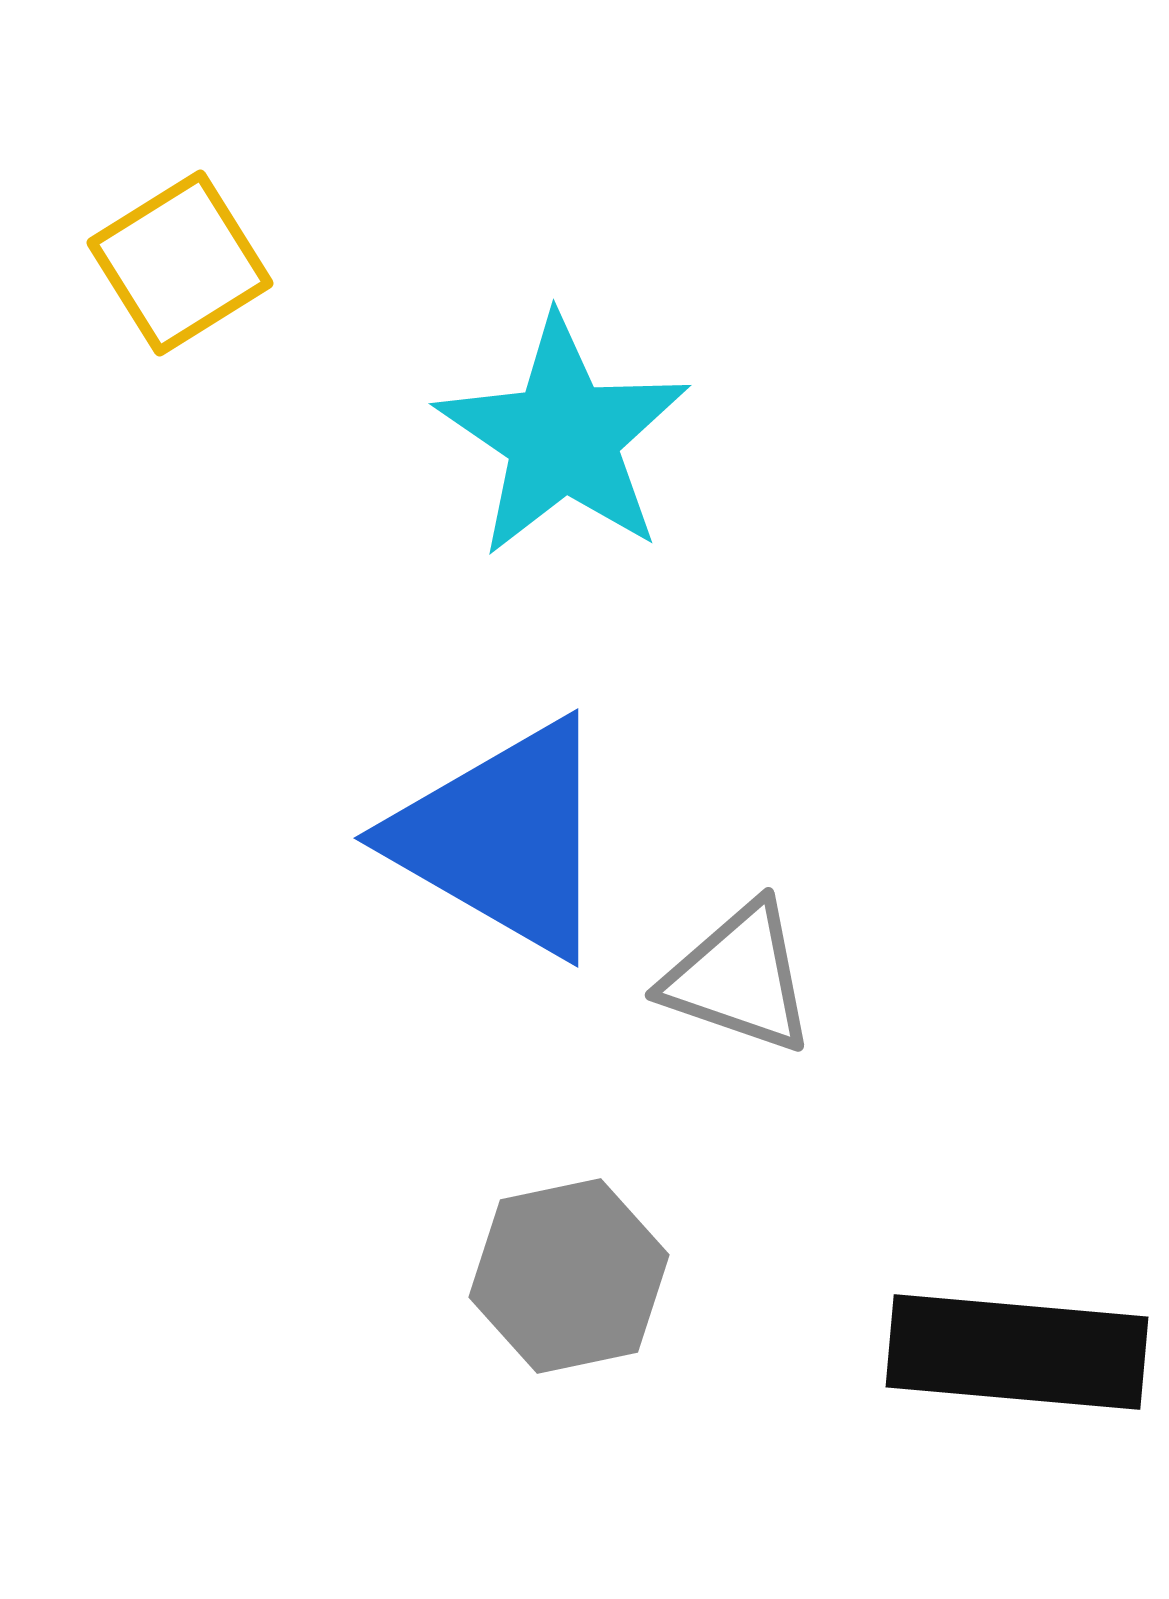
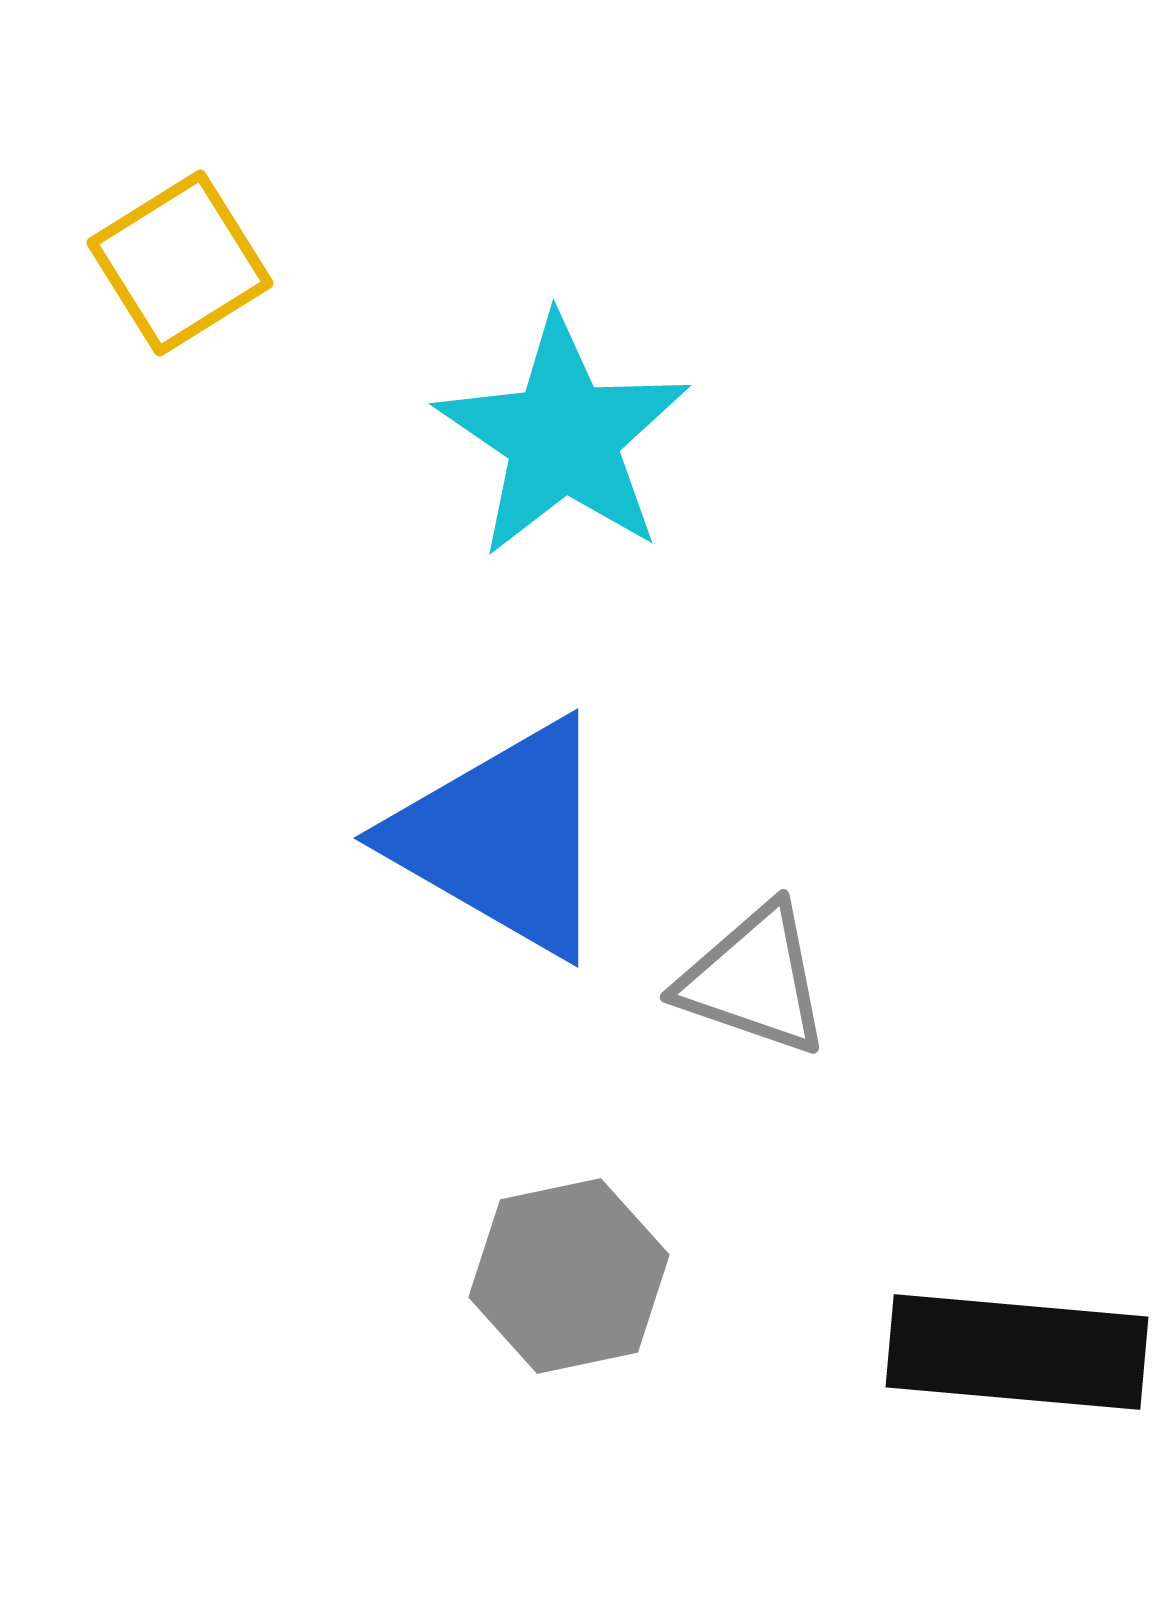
gray triangle: moved 15 px right, 2 px down
